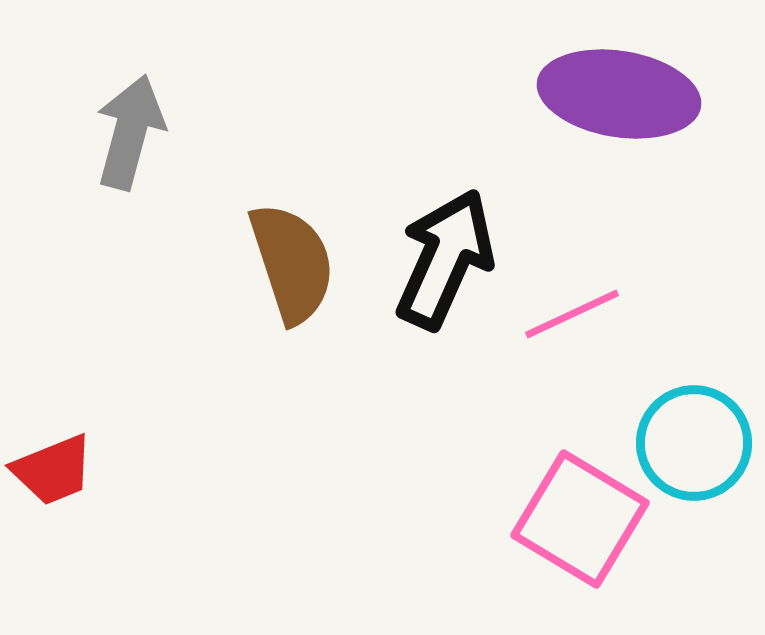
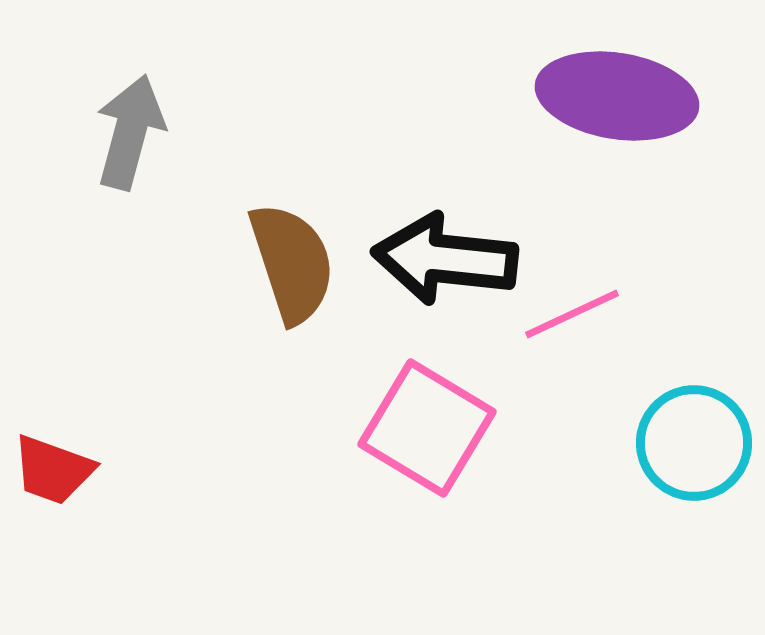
purple ellipse: moved 2 px left, 2 px down
black arrow: rotated 108 degrees counterclockwise
red trapezoid: rotated 42 degrees clockwise
pink square: moved 153 px left, 91 px up
